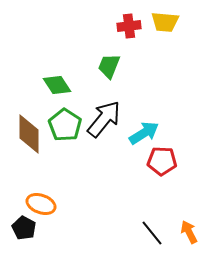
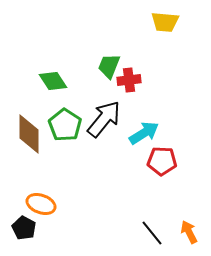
red cross: moved 54 px down
green diamond: moved 4 px left, 4 px up
